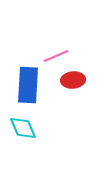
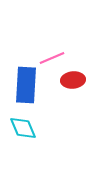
pink line: moved 4 px left, 2 px down
blue rectangle: moved 2 px left
